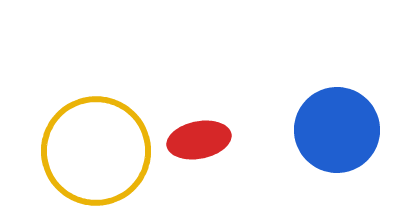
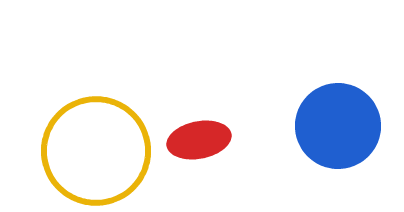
blue circle: moved 1 px right, 4 px up
